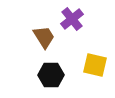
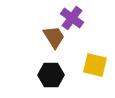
purple cross: moved 1 px up; rotated 15 degrees counterclockwise
brown trapezoid: moved 10 px right
